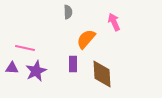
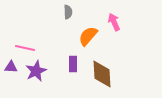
orange semicircle: moved 2 px right, 3 px up
purple triangle: moved 1 px left, 1 px up
